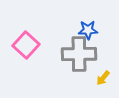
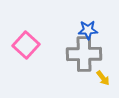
gray cross: moved 5 px right
yellow arrow: rotated 77 degrees counterclockwise
